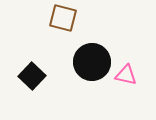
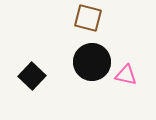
brown square: moved 25 px right
